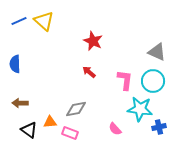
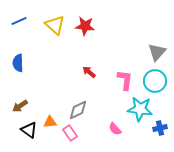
yellow triangle: moved 11 px right, 4 px down
red star: moved 8 px left, 15 px up; rotated 18 degrees counterclockwise
gray triangle: rotated 48 degrees clockwise
blue semicircle: moved 3 px right, 1 px up
cyan circle: moved 2 px right
brown arrow: moved 3 px down; rotated 35 degrees counterclockwise
gray diamond: moved 2 px right, 1 px down; rotated 15 degrees counterclockwise
blue cross: moved 1 px right, 1 px down
pink rectangle: rotated 35 degrees clockwise
